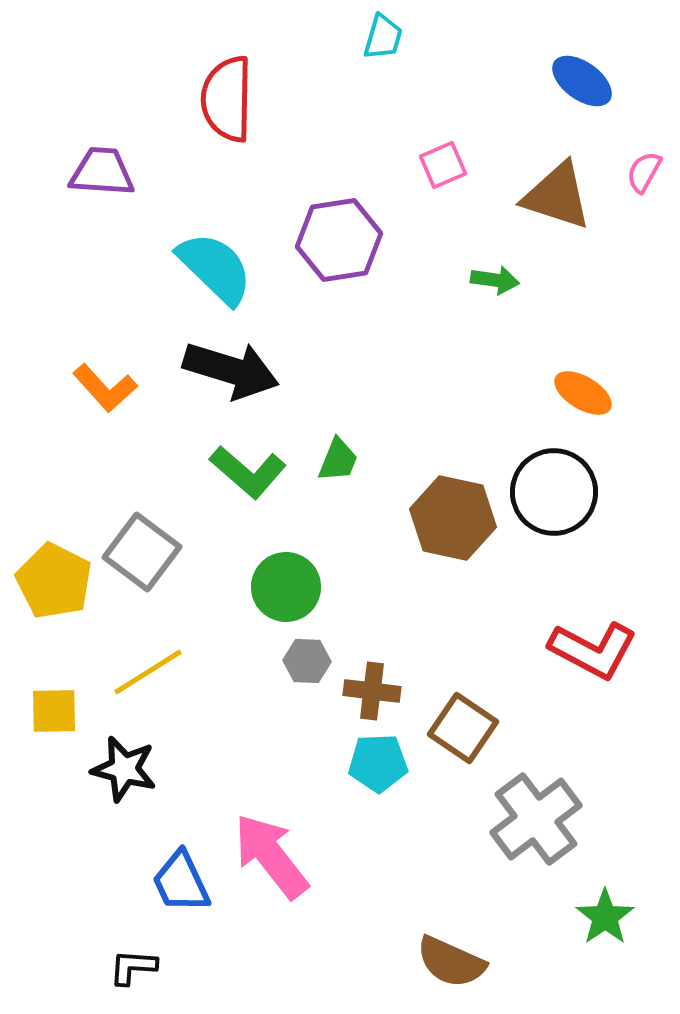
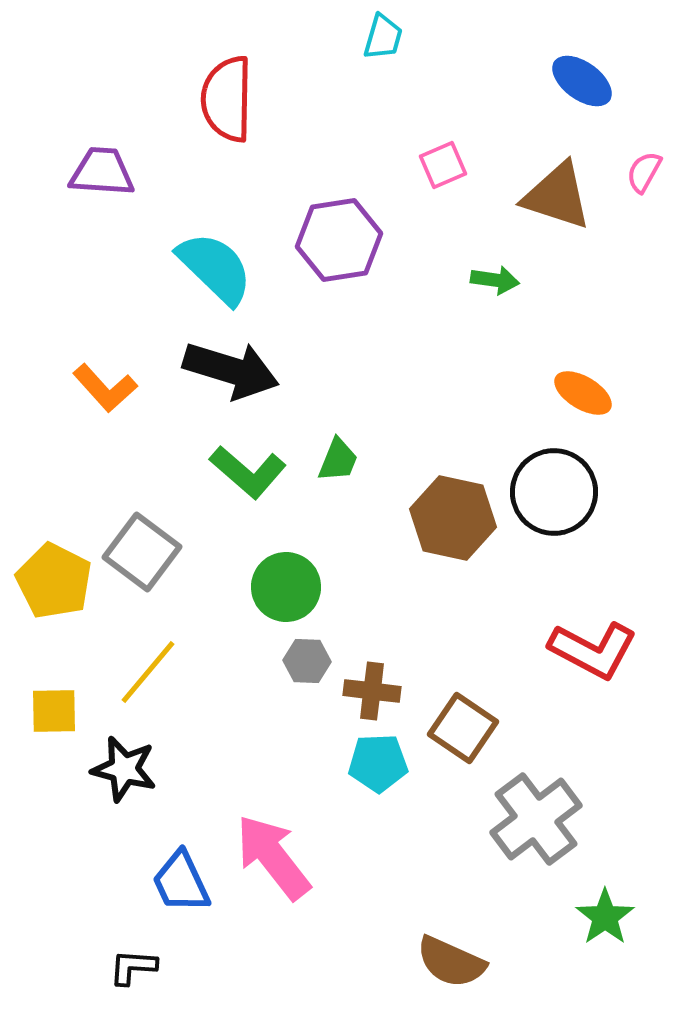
yellow line: rotated 18 degrees counterclockwise
pink arrow: moved 2 px right, 1 px down
